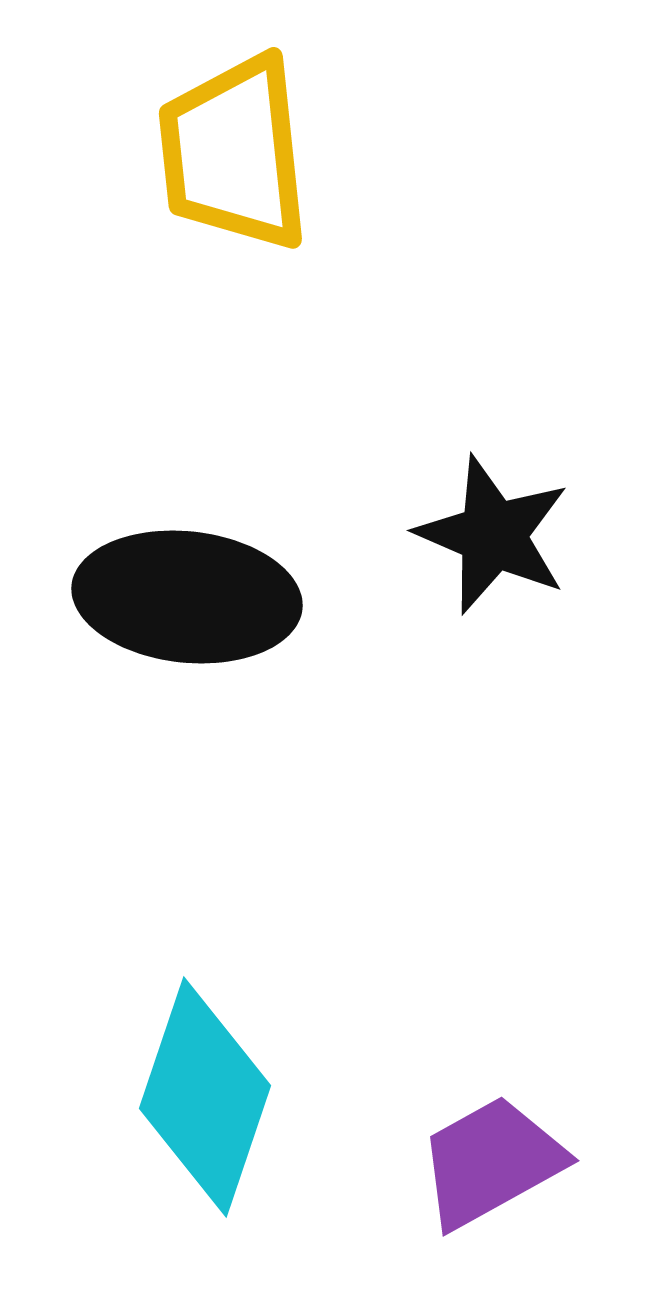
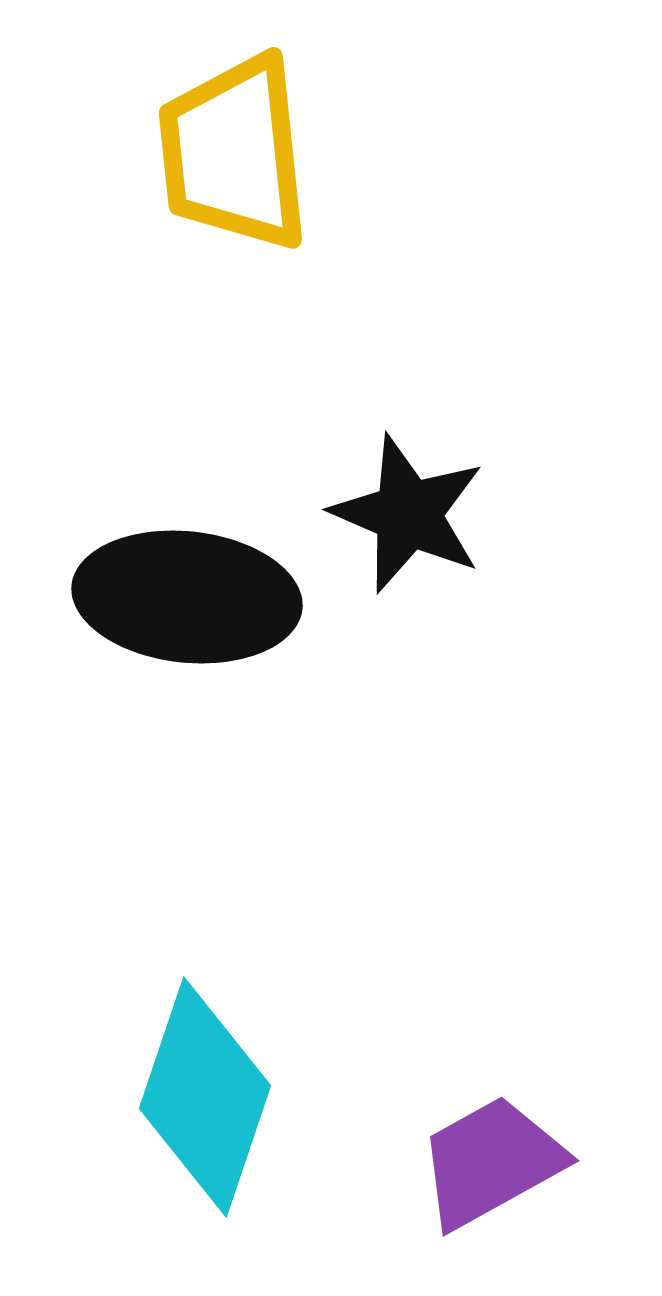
black star: moved 85 px left, 21 px up
